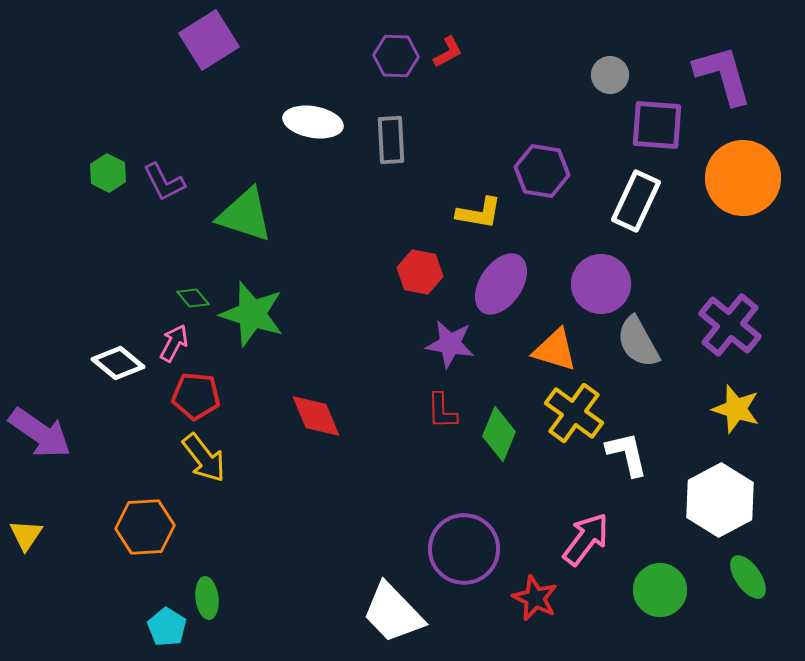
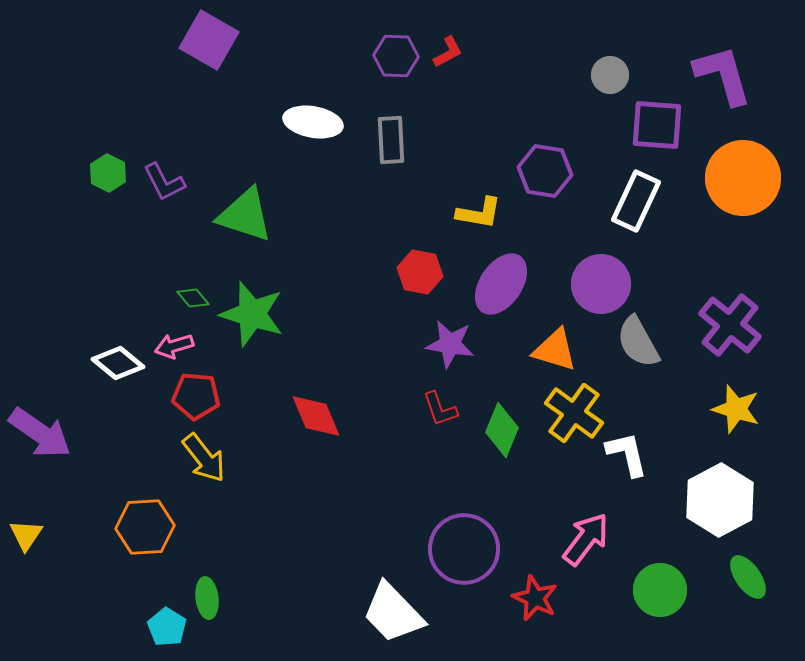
purple square at (209, 40): rotated 28 degrees counterclockwise
purple hexagon at (542, 171): moved 3 px right
pink arrow at (174, 343): moved 3 px down; rotated 135 degrees counterclockwise
red L-shape at (442, 411): moved 2 px left, 2 px up; rotated 18 degrees counterclockwise
green diamond at (499, 434): moved 3 px right, 4 px up
